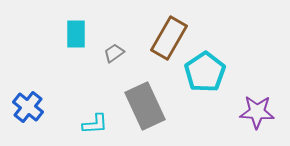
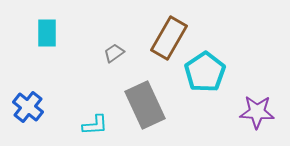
cyan rectangle: moved 29 px left, 1 px up
gray rectangle: moved 1 px up
cyan L-shape: moved 1 px down
